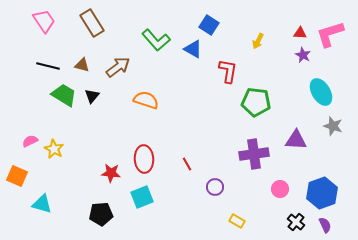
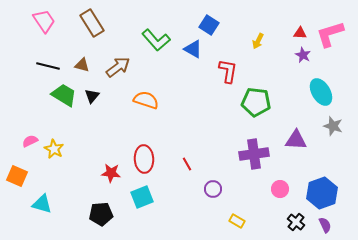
purple circle: moved 2 px left, 2 px down
